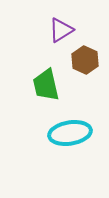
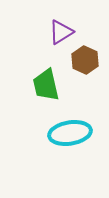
purple triangle: moved 2 px down
